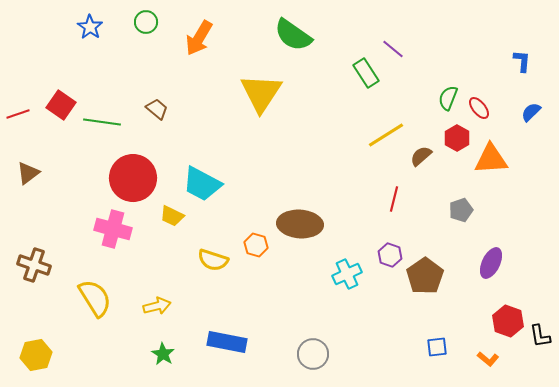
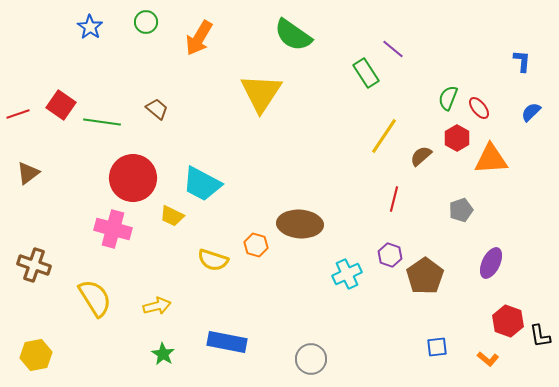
yellow line at (386, 135): moved 2 px left, 1 px down; rotated 24 degrees counterclockwise
gray circle at (313, 354): moved 2 px left, 5 px down
